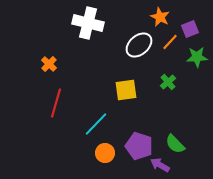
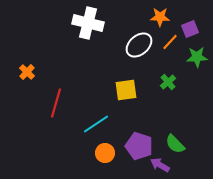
orange star: rotated 24 degrees counterclockwise
orange cross: moved 22 px left, 8 px down
cyan line: rotated 12 degrees clockwise
